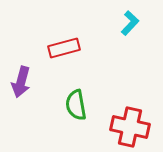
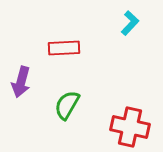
red rectangle: rotated 12 degrees clockwise
green semicircle: moved 9 px left; rotated 40 degrees clockwise
